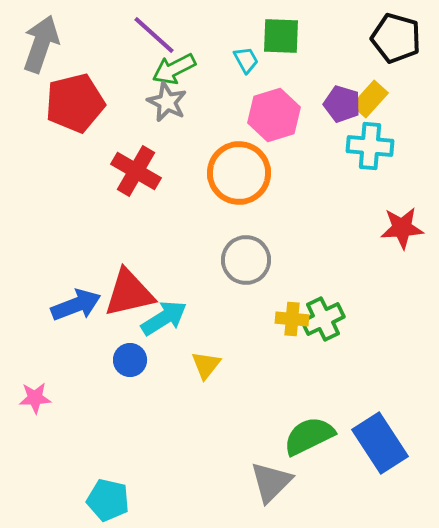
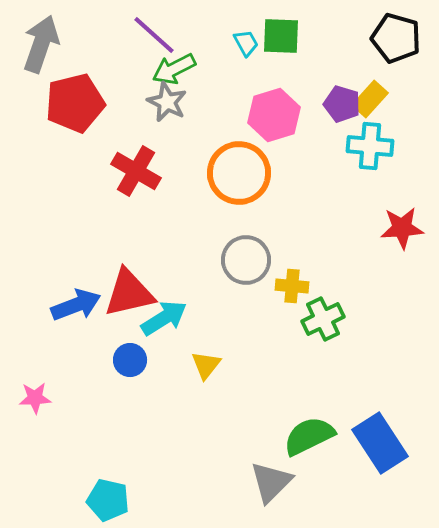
cyan trapezoid: moved 17 px up
yellow cross: moved 33 px up
